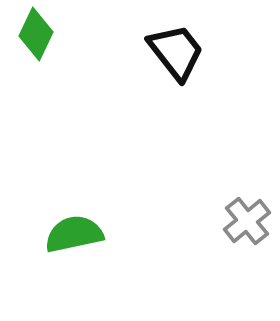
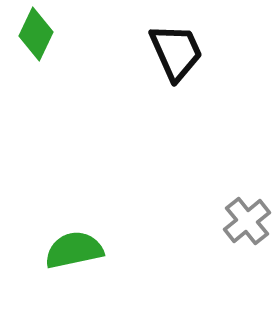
black trapezoid: rotated 14 degrees clockwise
green semicircle: moved 16 px down
